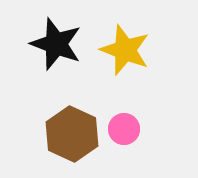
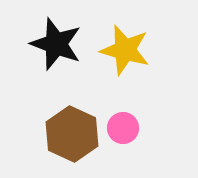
yellow star: rotated 6 degrees counterclockwise
pink circle: moved 1 px left, 1 px up
